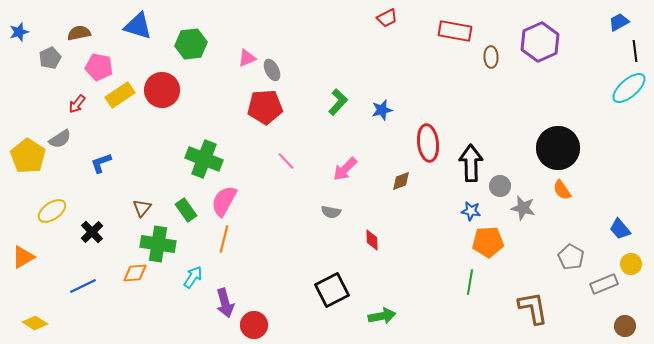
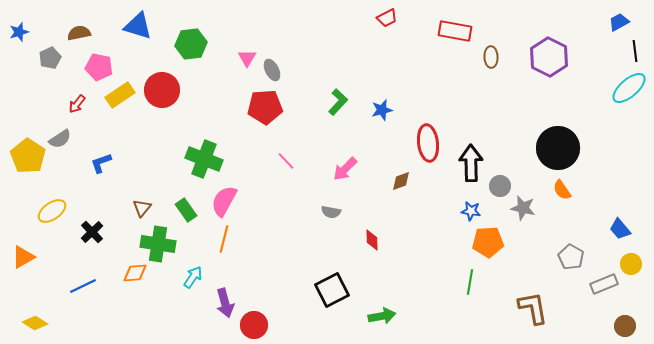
purple hexagon at (540, 42): moved 9 px right, 15 px down; rotated 9 degrees counterclockwise
pink triangle at (247, 58): rotated 36 degrees counterclockwise
